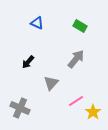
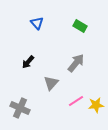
blue triangle: rotated 24 degrees clockwise
gray arrow: moved 4 px down
yellow star: moved 3 px right, 7 px up; rotated 28 degrees clockwise
